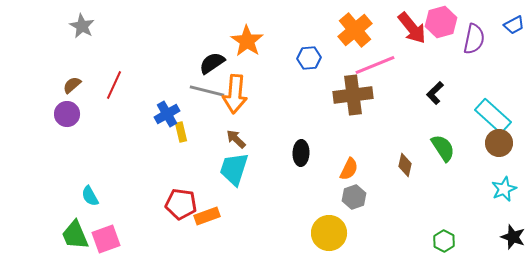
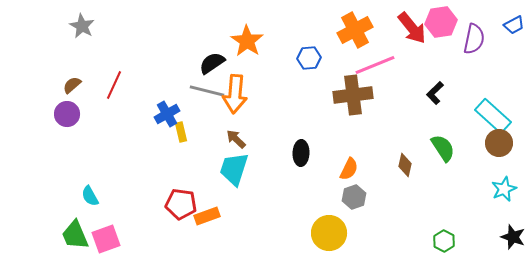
pink hexagon: rotated 8 degrees clockwise
orange cross: rotated 12 degrees clockwise
